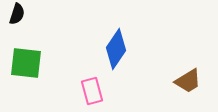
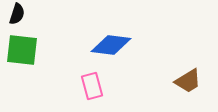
blue diamond: moved 5 px left, 4 px up; rotated 63 degrees clockwise
green square: moved 4 px left, 13 px up
pink rectangle: moved 5 px up
